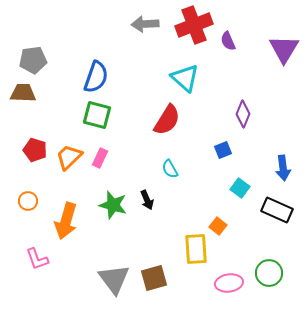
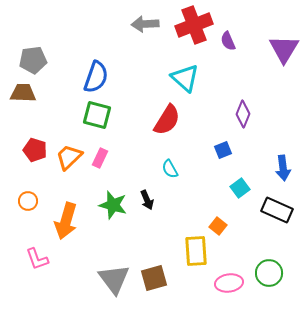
cyan square: rotated 18 degrees clockwise
yellow rectangle: moved 2 px down
